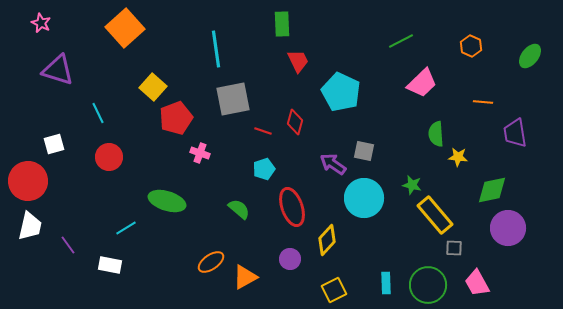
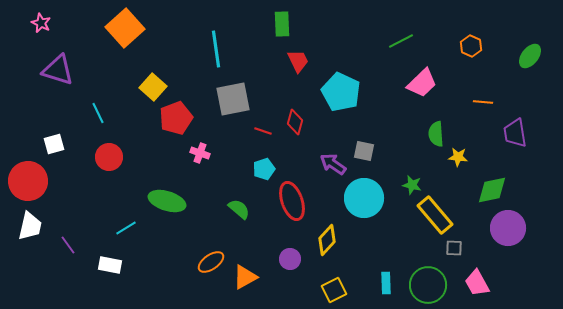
red ellipse at (292, 207): moved 6 px up
